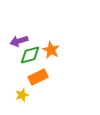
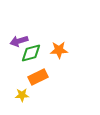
orange star: moved 8 px right; rotated 30 degrees counterclockwise
green diamond: moved 1 px right, 2 px up
yellow star: rotated 16 degrees clockwise
